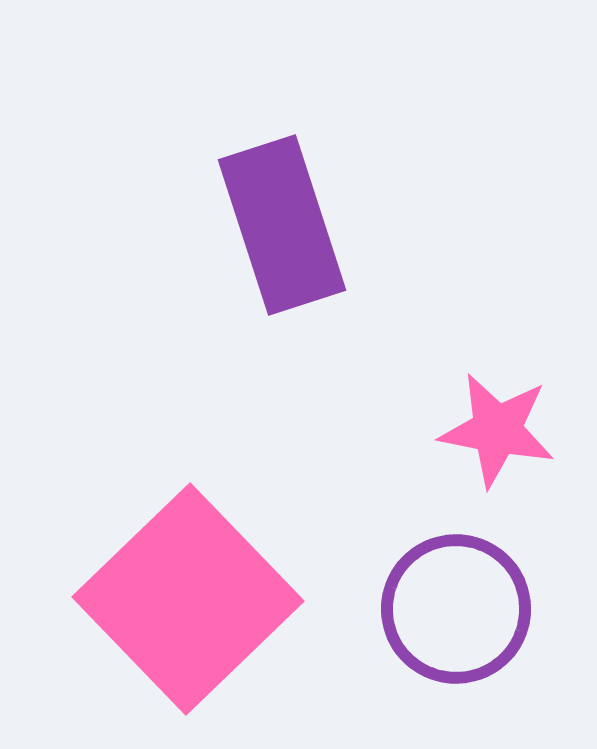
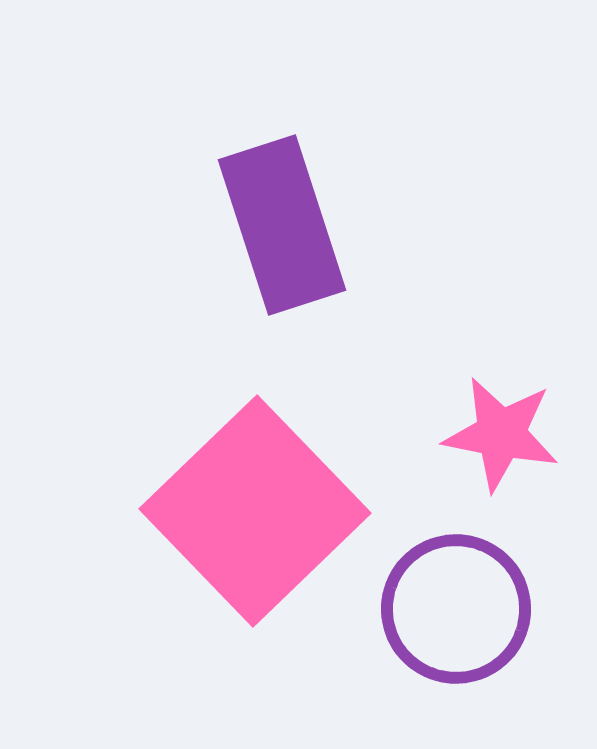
pink star: moved 4 px right, 4 px down
pink square: moved 67 px right, 88 px up
